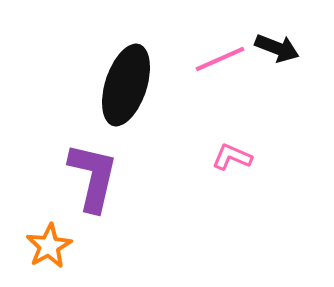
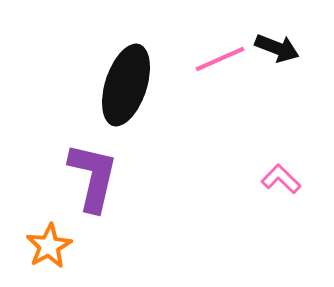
pink L-shape: moved 49 px right, 22 px down; rotated 21 degrees clockwise
